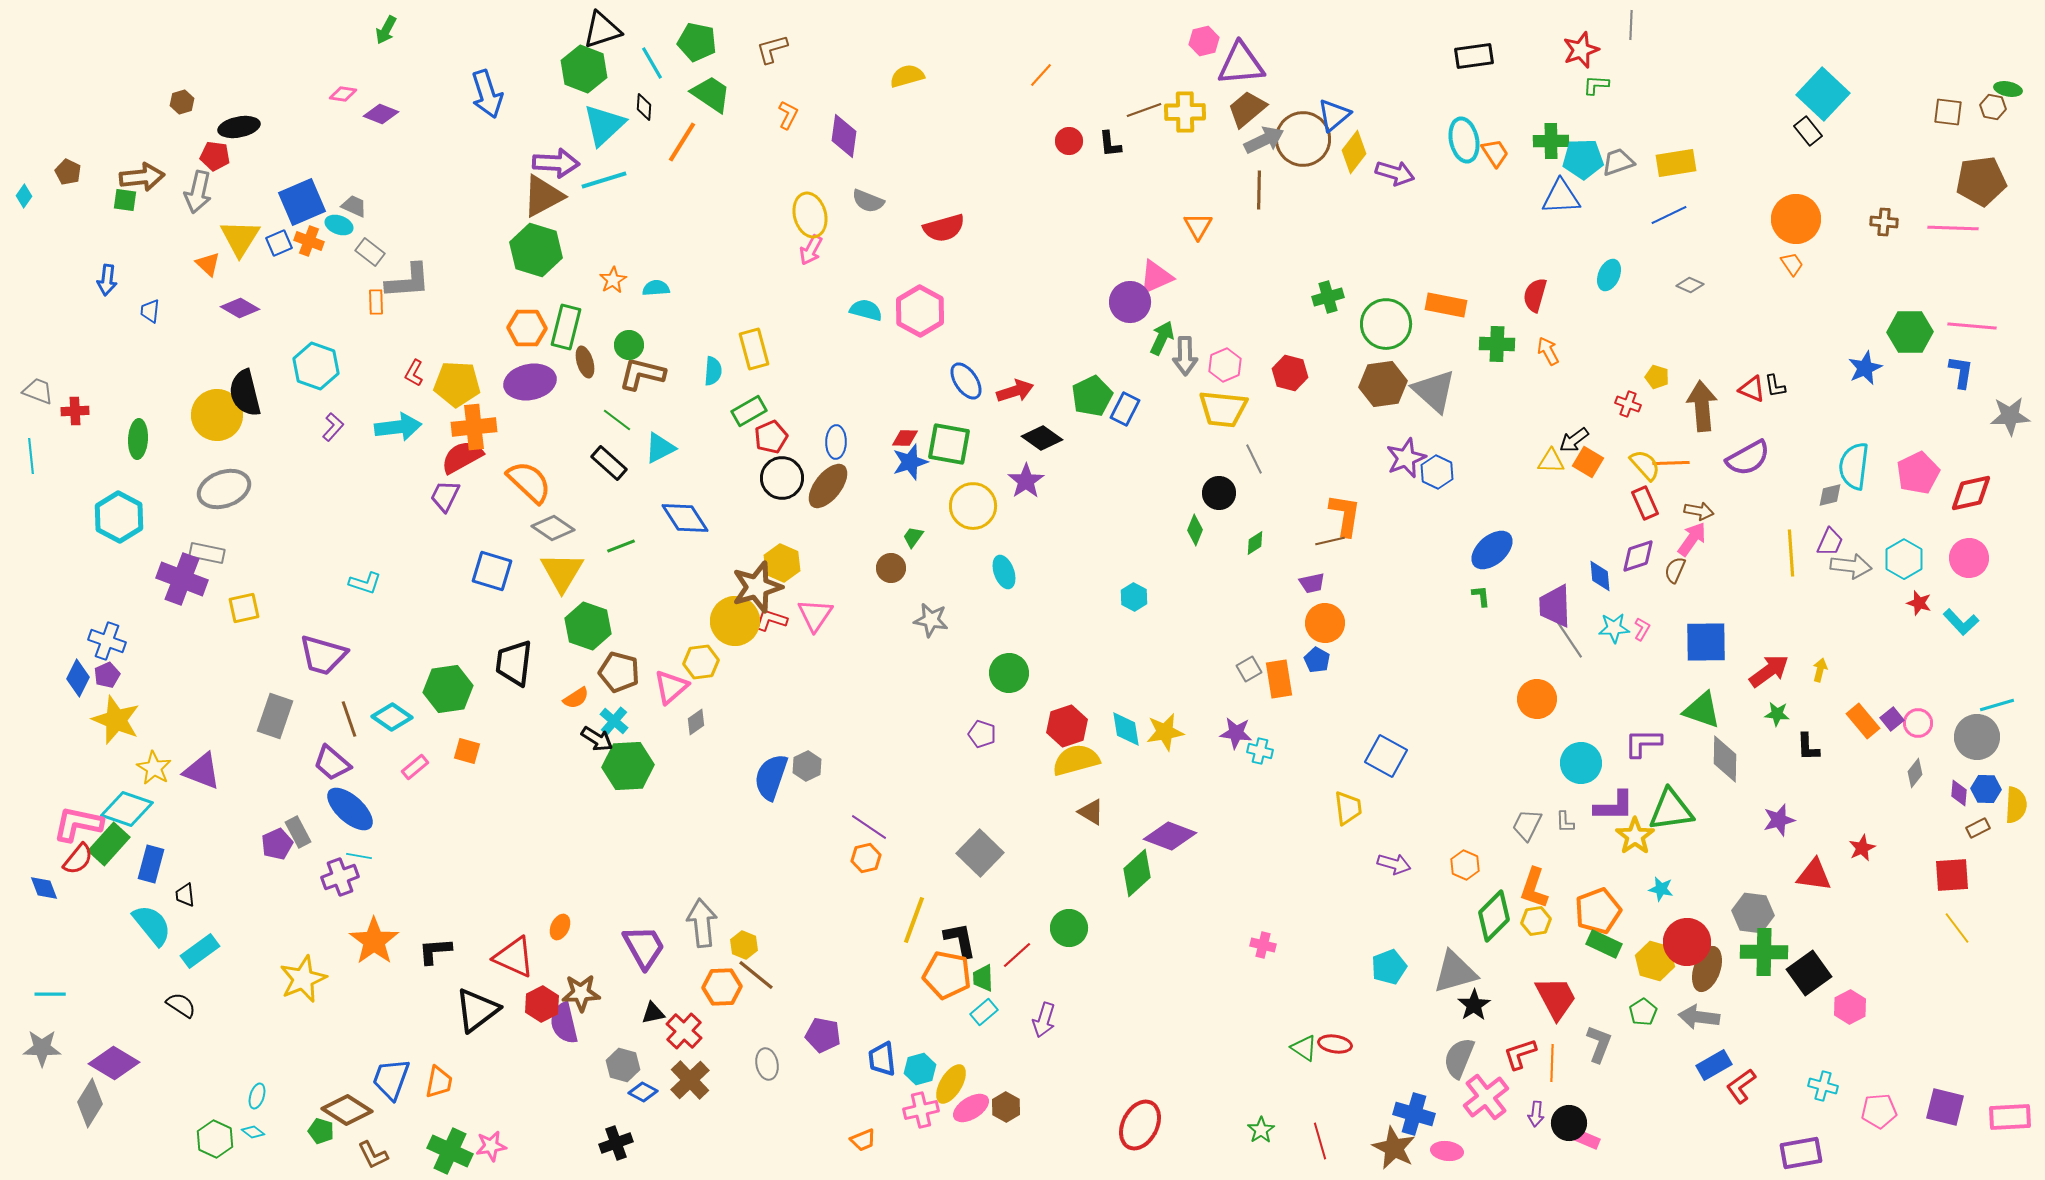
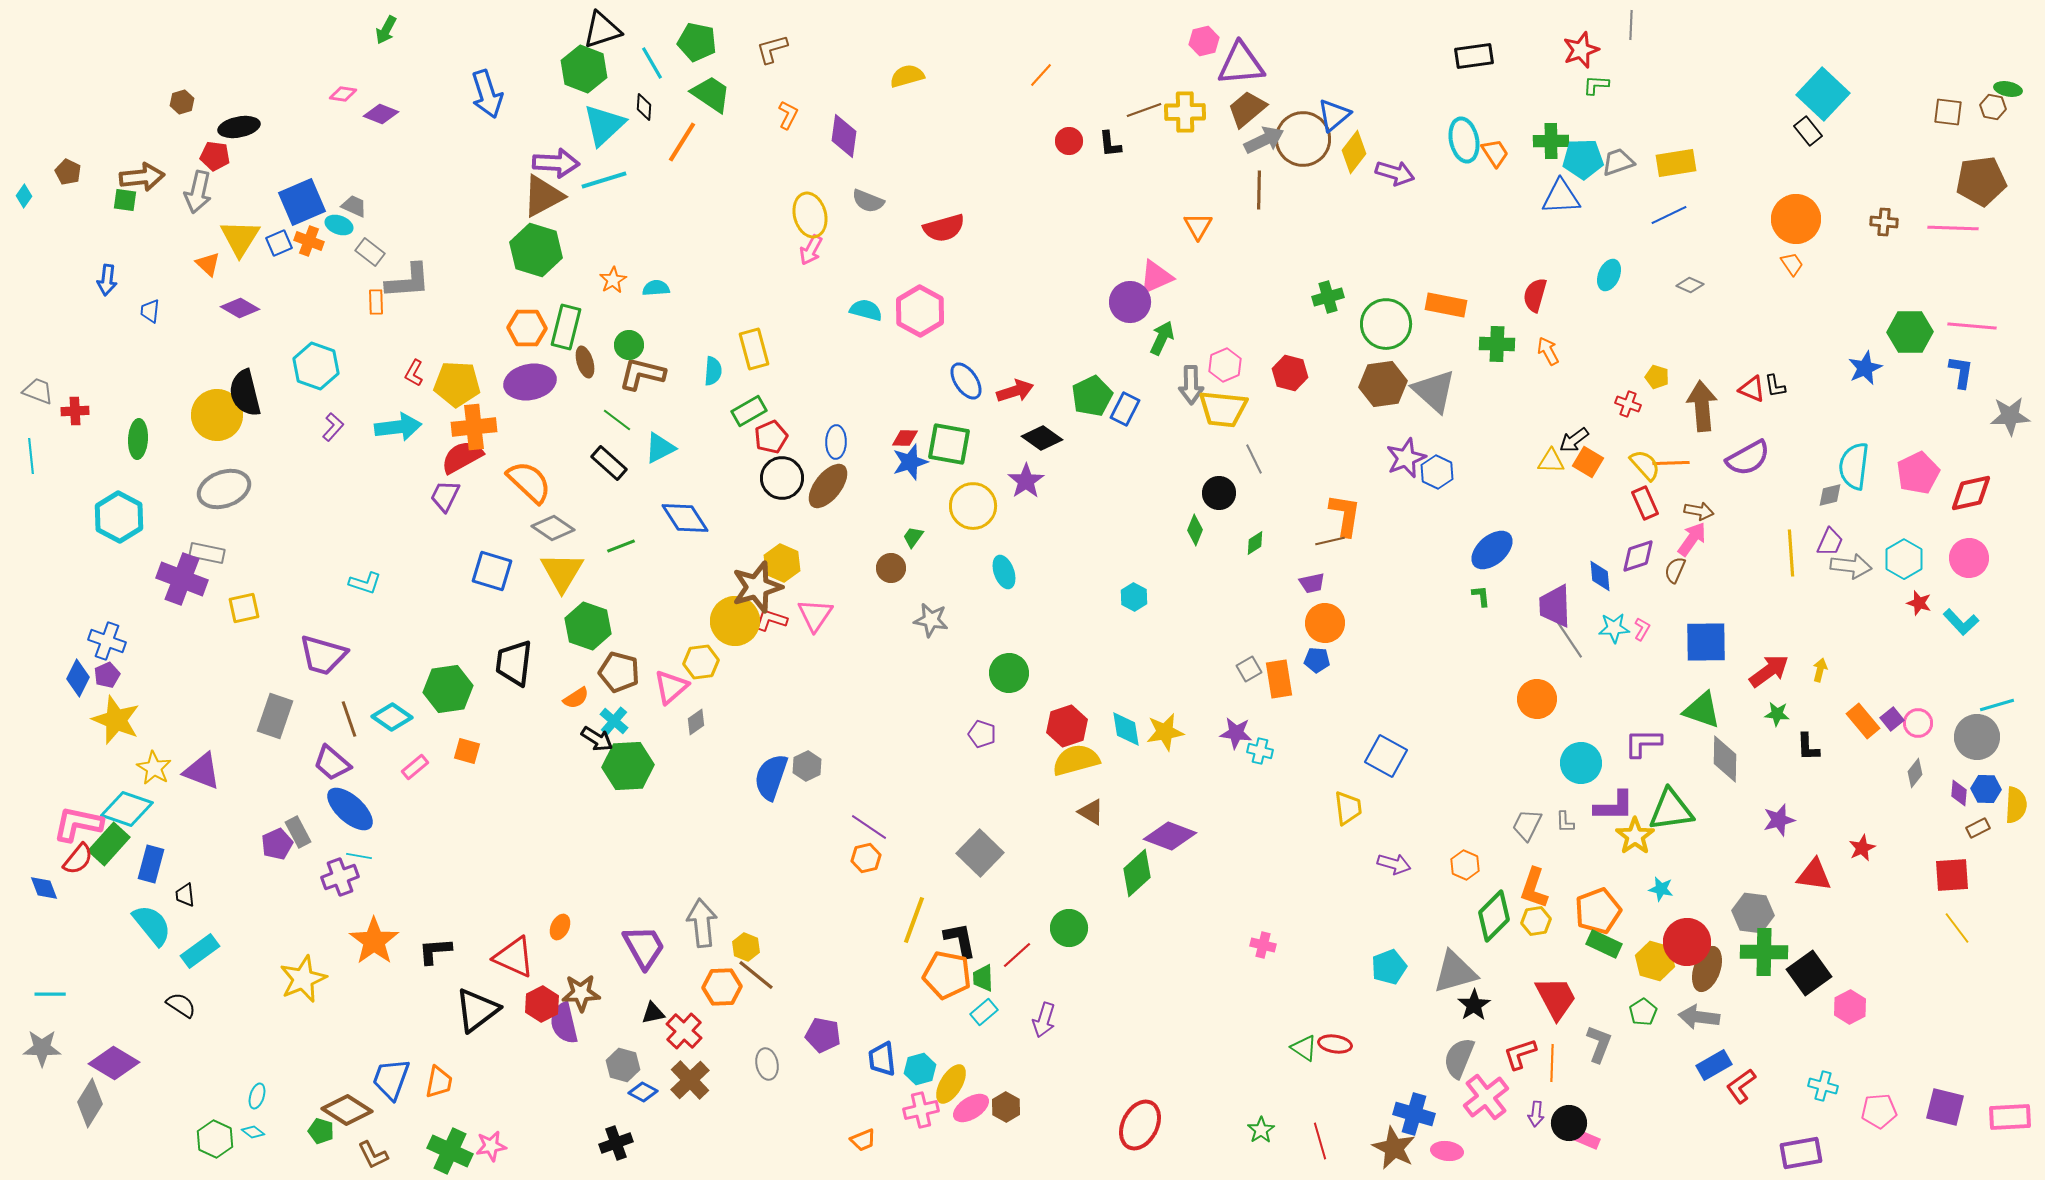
gray arrow at (1185, 356): moved 6 px right, 29 px down
blue pentagon at (1317, 660): rotated 25 degrees counterclockwise
yellow hexagon at (744, 945): moved 2 px right, 2 px down
